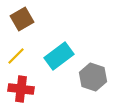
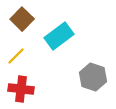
brown square: rotated 15 degrees counterclockwise
cyan rectangle: moved 20 px up
